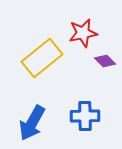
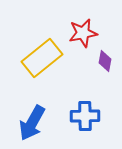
purple diamond: rotated 55 degrees clockwise
